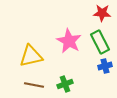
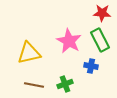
green rectangle: moved 2 px up
yellow triangle: moved 2 px left, 3 px up
blue cross: moved 14 px left; rotated 24 degrees clockwise
